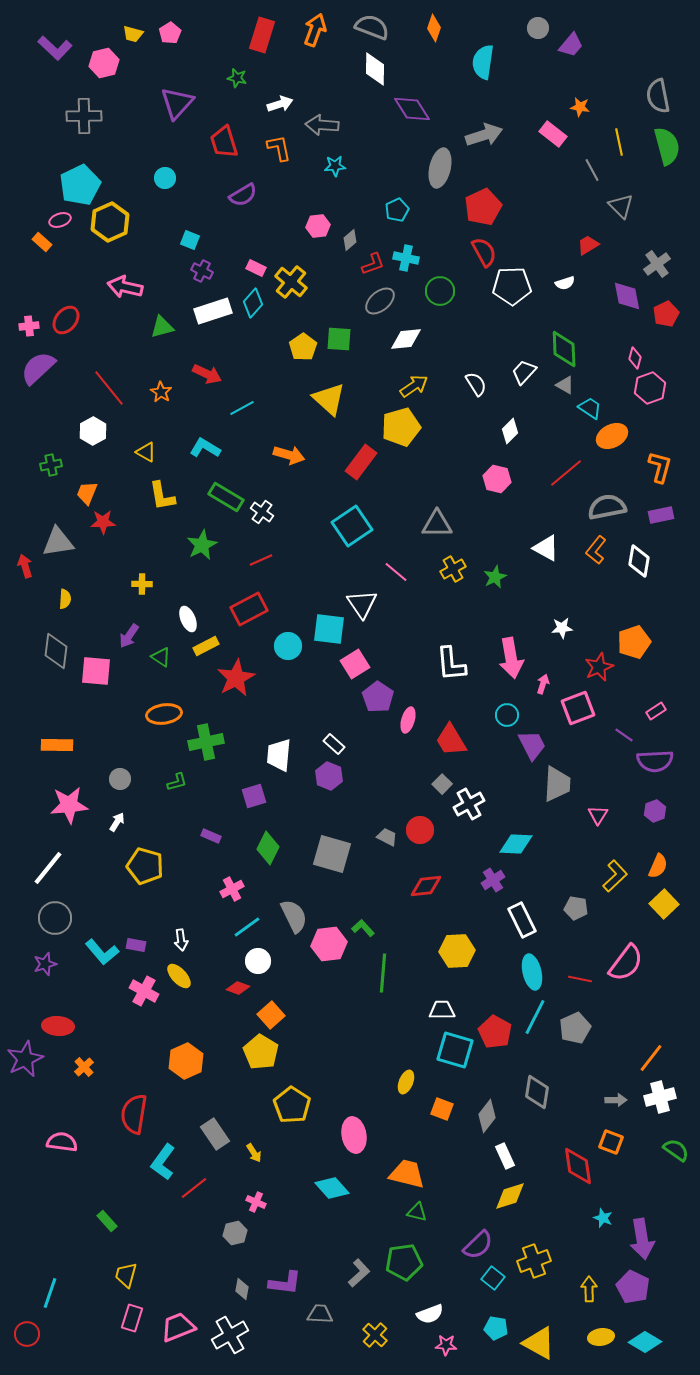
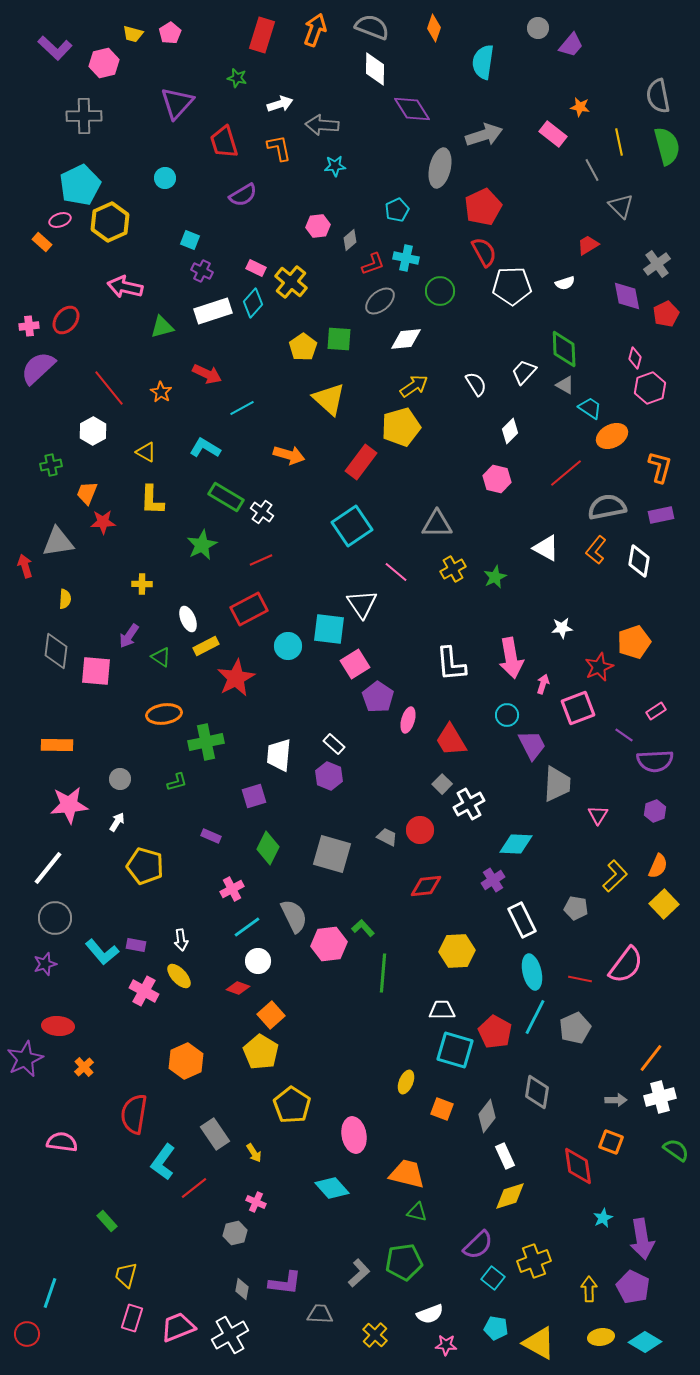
yellow L-shape at (162, 496): moved 10 px left, 4 px down; rotated 12 degrees clockwise
pink semicircle at (626, 963): moved 2 px down
cyan star at (603, 1218): rotated 24 degrees clockwise
